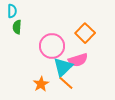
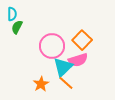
cyan semicircle: moved 3 px down
green semicircle: rotated 24 degrees clockwise
orange square: moved 3 px left, 7 px down
